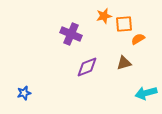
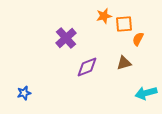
purple cross: moved 5 px left, 4 px down; rotated 25 degrees clockwise
orange semicircle: rotated 32 degrees counterclockwise
